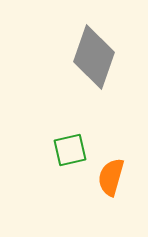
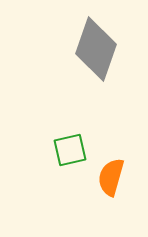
gray diamond: moved 2 px right, 8 px up
